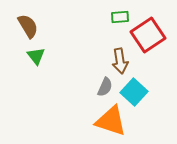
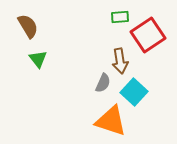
green triangle: moved 2 px right, 3 px down
gray semicircle: moved 2 px left, 4 px up
